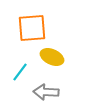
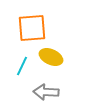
yellow ellipse: moved 1 px left
cyan line: moved 2 px right, 6 px up; rotated 12 degrees counterclockwise
